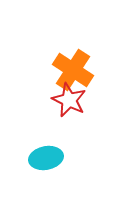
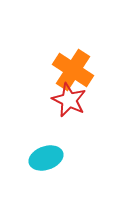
cyan ellipse: rotated 8 degrees counterclockwise
